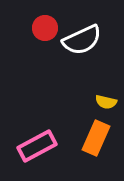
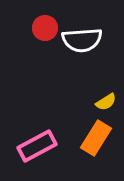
white semicircle: rotated 21 degrees clockwise
yellow semicircle: rotated 45 degrees counterclockwise
orange rectangle: rotated 8 degrees clockwise
